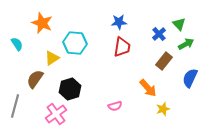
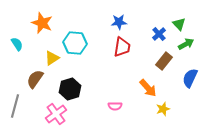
pink semicircle: rotated 16 degrees clockwise
